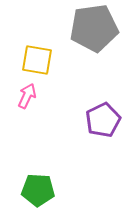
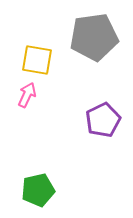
gray pentagon: moved 9 px down
pink arrow: moved 1 px up
green pentagon: rotated 16 degrees counterclockwise
